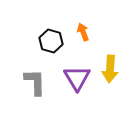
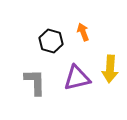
purple triangle: rotated 48 degrees clockwise
